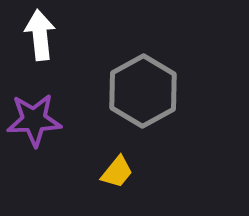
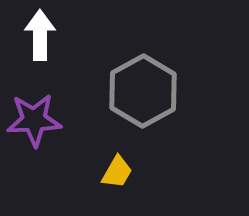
white arrow: rotated 6 degrees clockwise
yellow trapezoid: rotated 9 degrees counterclockwise
